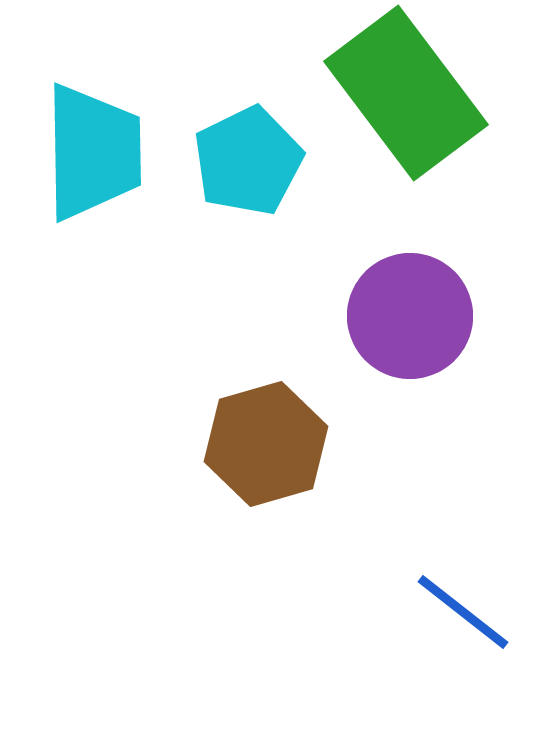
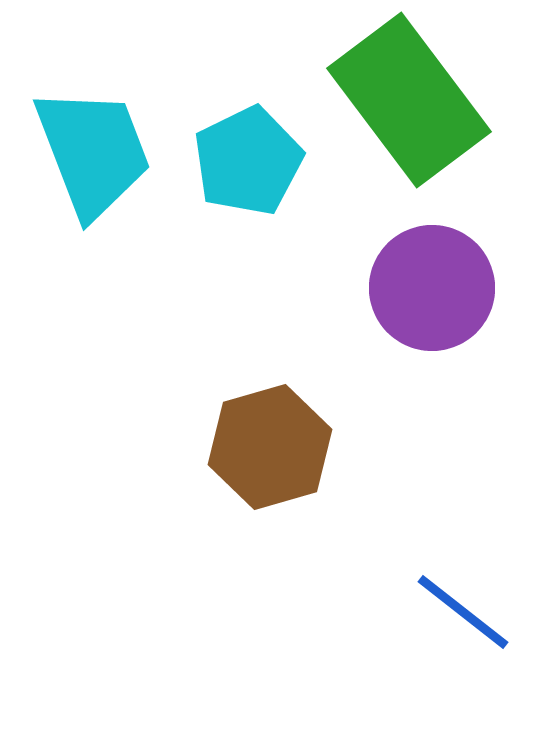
green rectangle: moved 3 px right, 7 px down
cyan trapezoid: rotated 20 degrees counterclockwise
purple circle: moved 22 px right, 28 px up
brown hexagon: moved 4 px right, 3 px down
